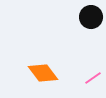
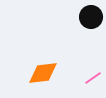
orange diamond: rotated 60 degrees counterclockwise
